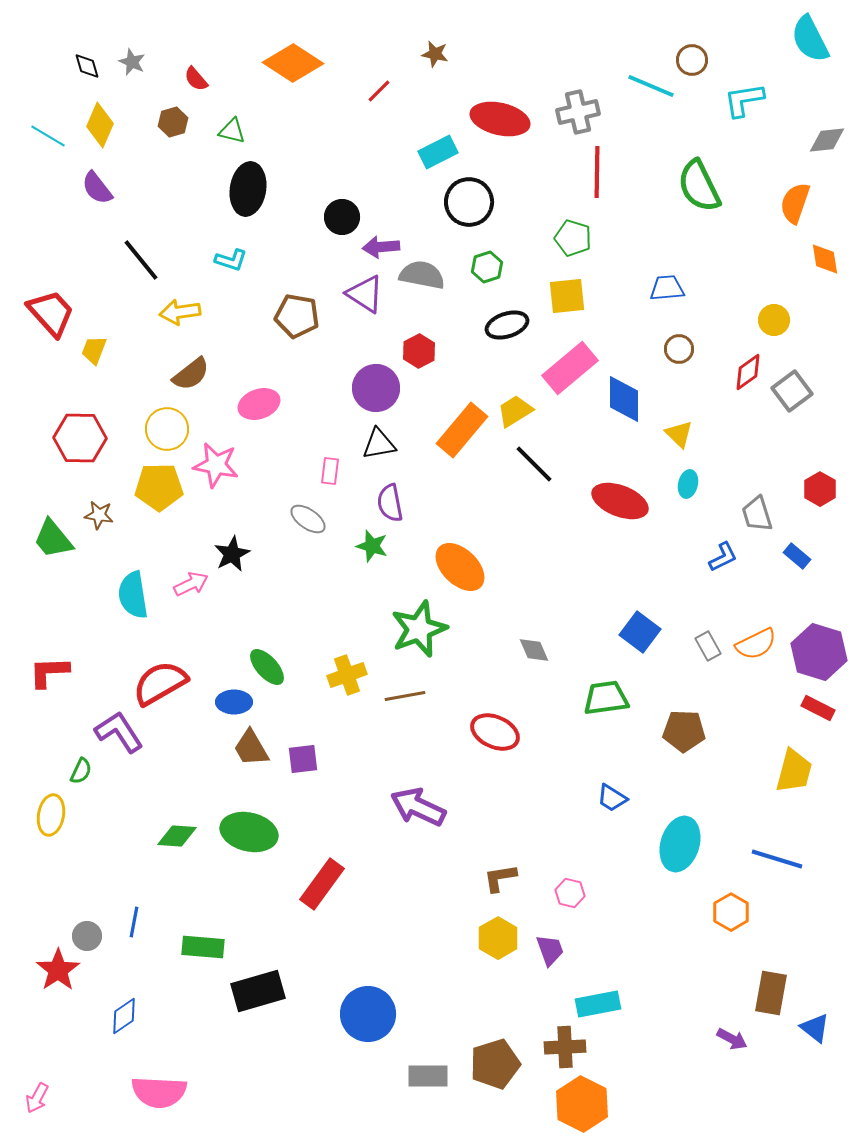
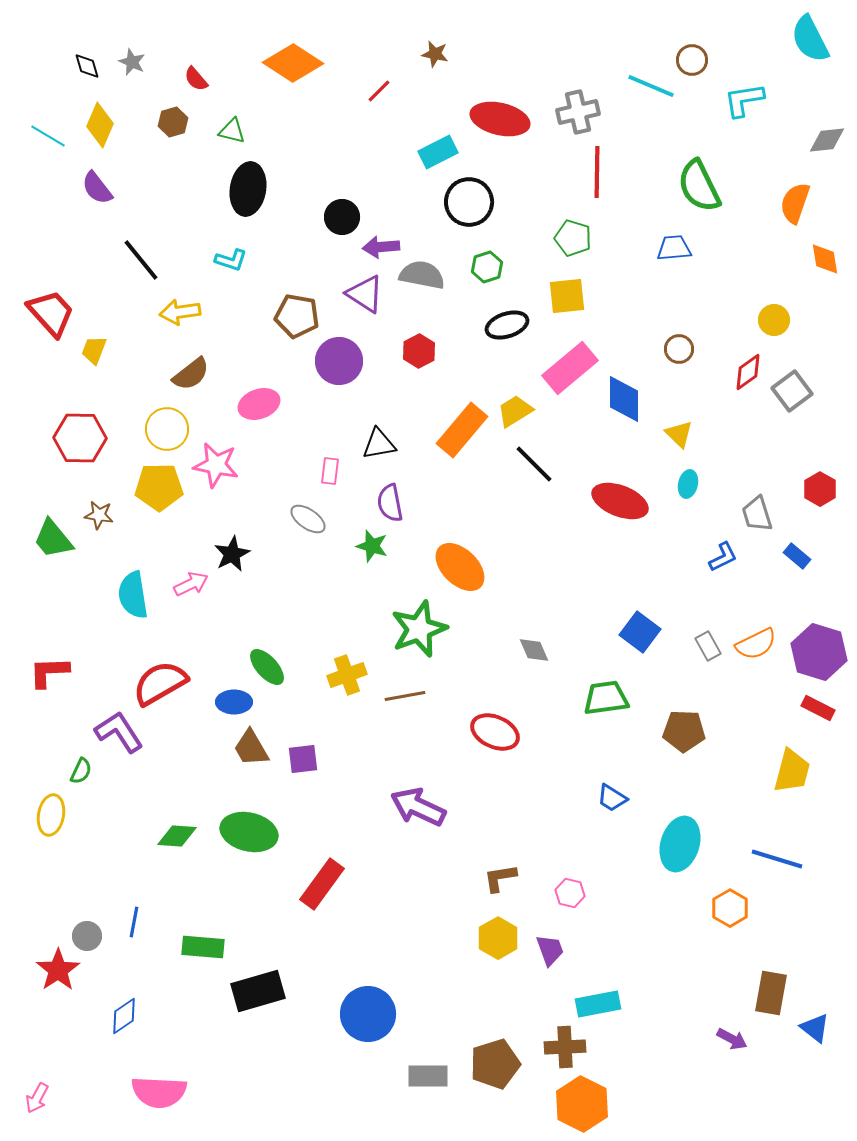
blue trapezoid at (667, 288): moved 7 px right, 40 px up
purple circle at (376, 388): moved 37 px left, 27 px up
yellow trapezoid at (794, 771): moved 2 px left
orange hexagon at (731, 912): moved 1 px left, 4 px up
